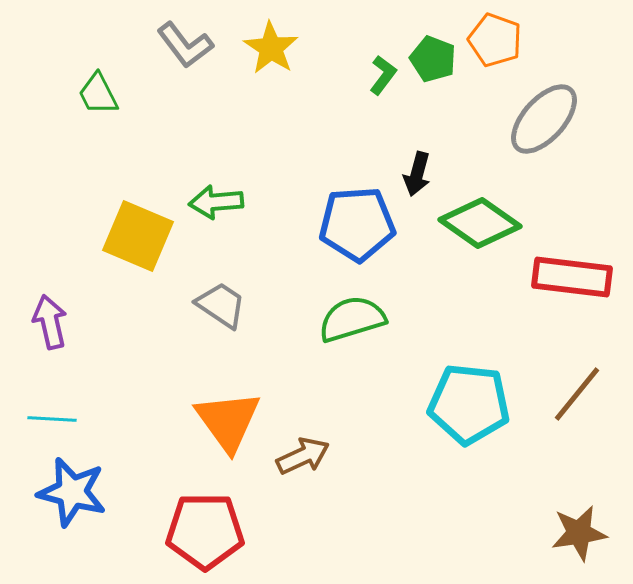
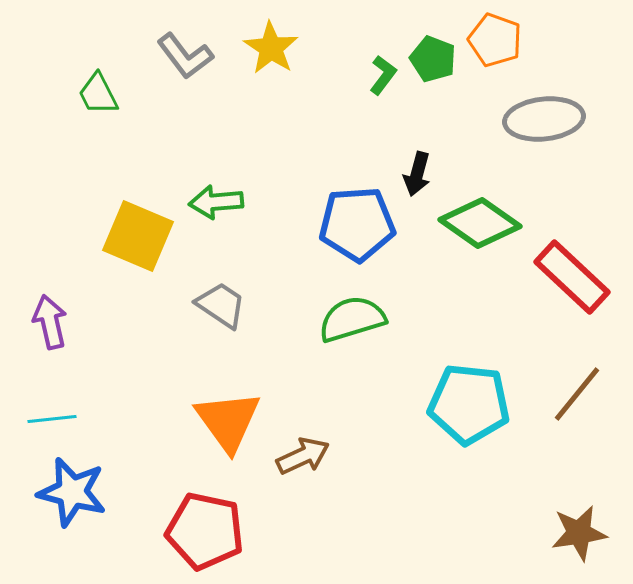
gray L-shape: moved 11 px down
gray ellipse: rotated 42 degrees clockwise
red rectangle: rotated 36 degrees clockwise
cyan line: rotated 9 degrees counterclockwise
red pentagon: rotated 12 degrees clockwise
